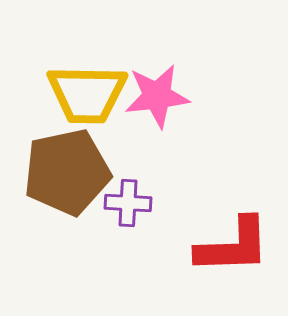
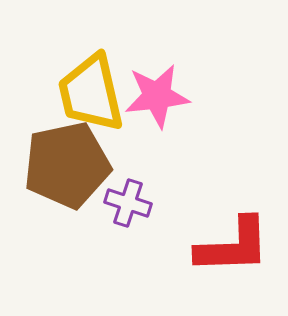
yellow trapezoid: moved 4 px right, 1 px up; rotated 76 degrees clockwise
brown pentagon: moved 7 px up
purple cross: rotated 15 degrees clockwise
